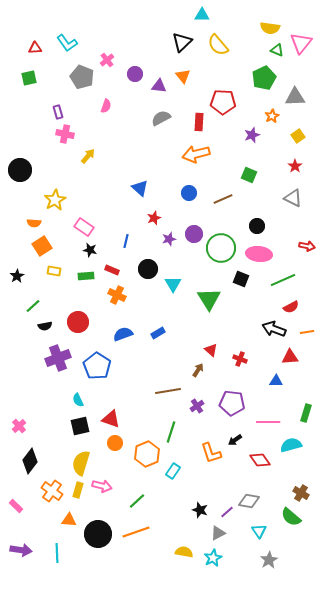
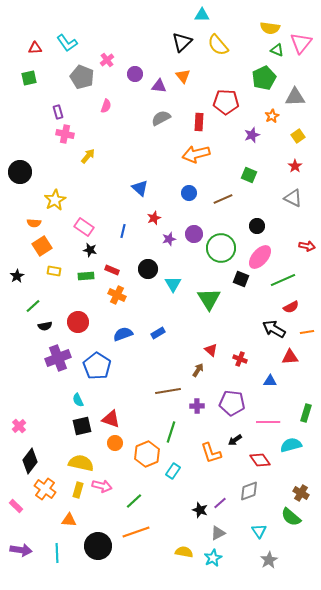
red pentagon at (223, 102): moved 3 px right
black circle at (20, 170): moved 2 px down
blue line at (126, 241): moved 3 px left, 10 px up
pink ellipse at (259, 254): moved 1 px right, 3 px down; rotated 55 degrees counterclockwise
black arrow at (274, 329): rotated 10 degrees clockwise
blue triangle at (276, 381): moved 6 px left
purple cross at (197, 406): rotated 32 degrees clockwise
black square at (80, 426): moved 2 px right
yellow semicircle at (81, 463): rotated 85 degrees clockwise
orange cross at (52, 491): moved 7 px left, 2 px up
green line at (137, 501): moved 3 px left
gray diamond at (249, 501): moved 10 px up; rotated 30 degrees counterclockwise
purple line at (227, 512): moved 7 px left, 9 px up
black circle at (98, 534): moved 12 px down
